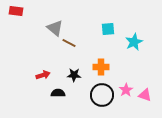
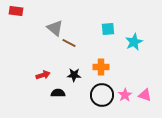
pink star: moved 1 px left, 5 px down
